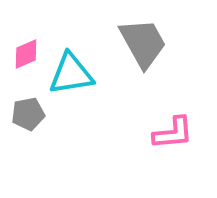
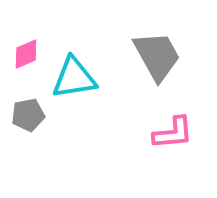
gray trapezoid: moved 14 px right, 13 px down
cyan triangle: moved 3 px right, 4 px down
gray pentagon: moved 1 px down
